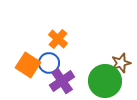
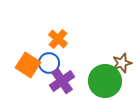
brown star: moved 1 px right
